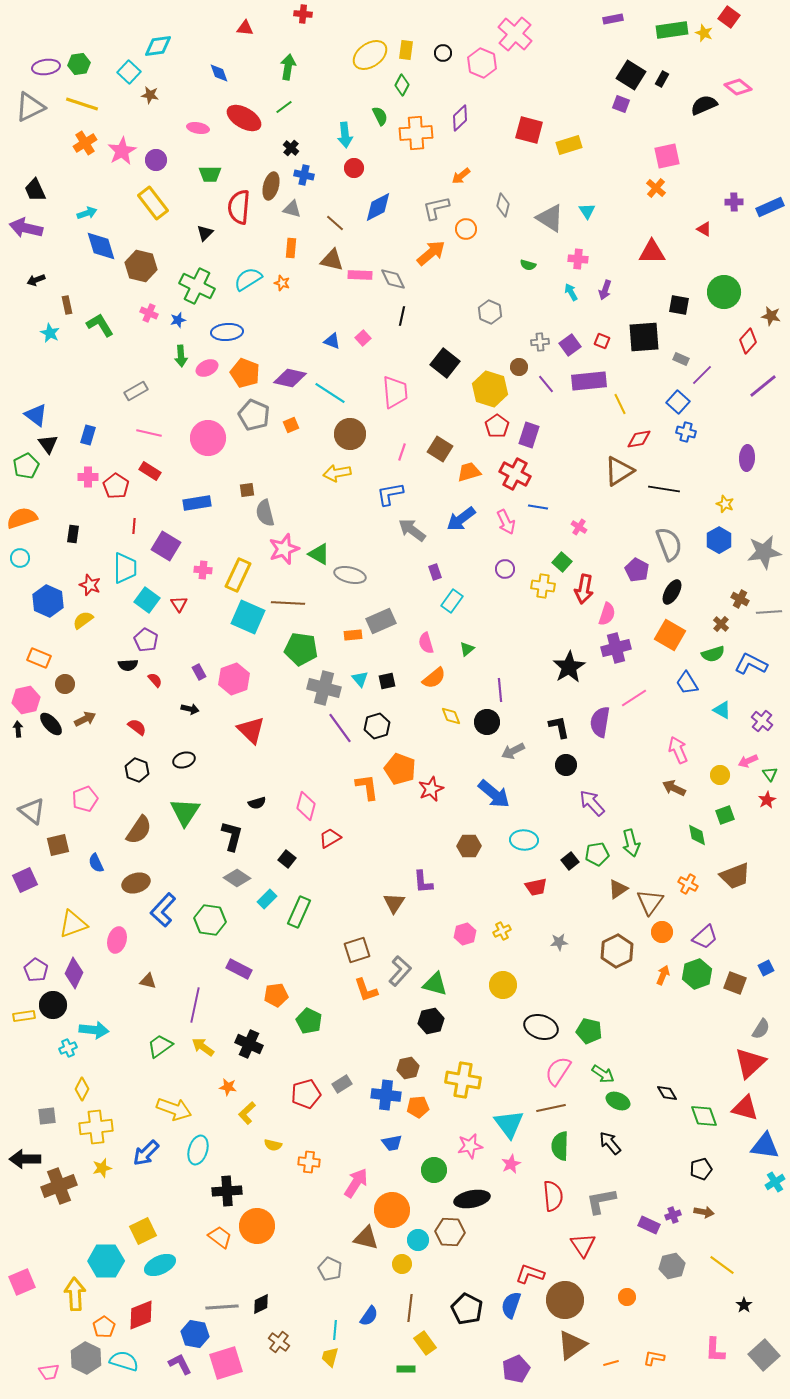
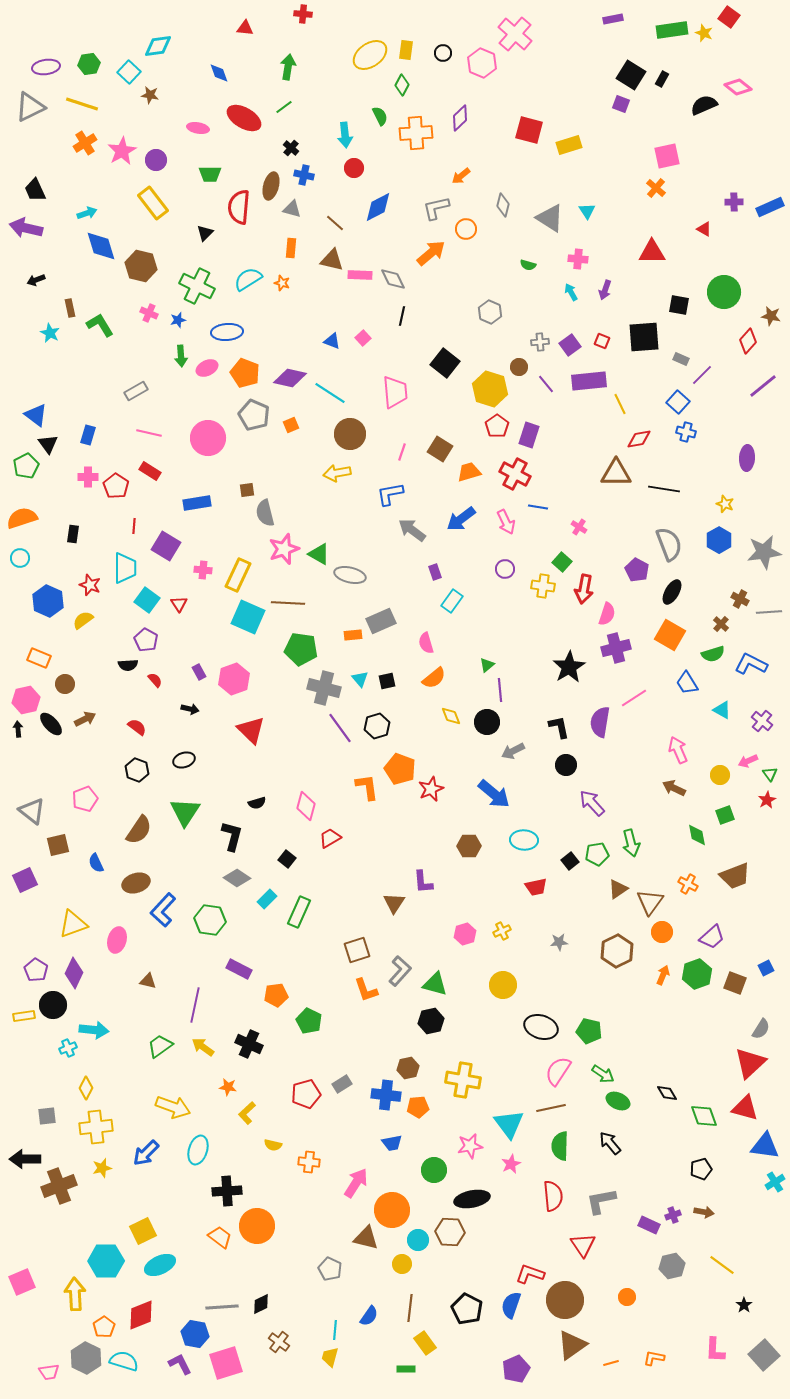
green hexagon at (79, 64): moved 10 px right
brown rectangle at (67, 305): moved 3 px right, 3 px down
brown triangle at (619, 471): moved 3 px left, 2 px down; rotated 32 degrees clockwise
green triangle at (467, 649): moved 20 px right, 16 px down
purple trapezoid at (705, 937): moved 7 px right
yellow diamond at (82, 1089): moved 4 px right, 1 px up
yellow arrow at (174, 1109): moved 1 px left, 2 px up
